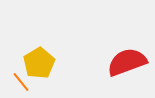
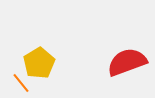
orange line: moved 1 px down
